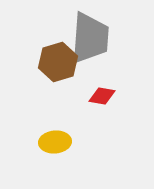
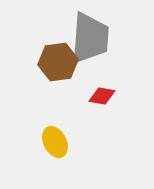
brown hexagon: rotated 9 degrees clockwise
yellow ellipse: rotated 68 degrees clockwise
